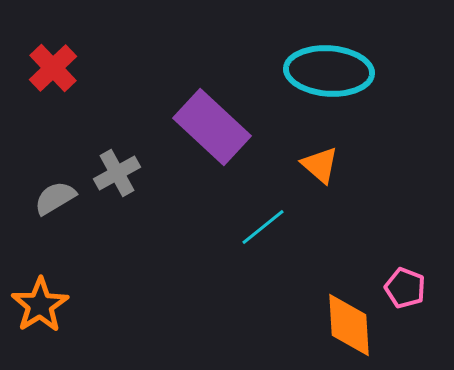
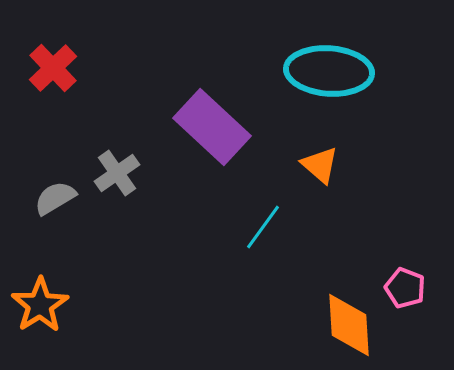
gray cross: rotated 6 degrees counterclockwise
cyan line: rotated 15 degrees counterclockwise
